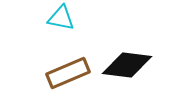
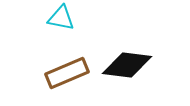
brown rectangle: moved 1 px left
